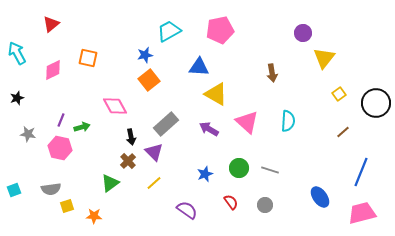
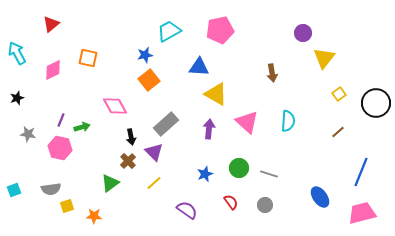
purple arrow at (209, 129): rotated 66 degrees clockwise
brown line at (343, 132): moved 5 px left
gray line at (270, 170): moved 1 px left, 4 px down
